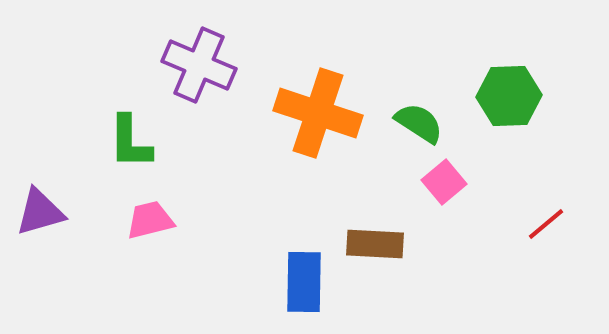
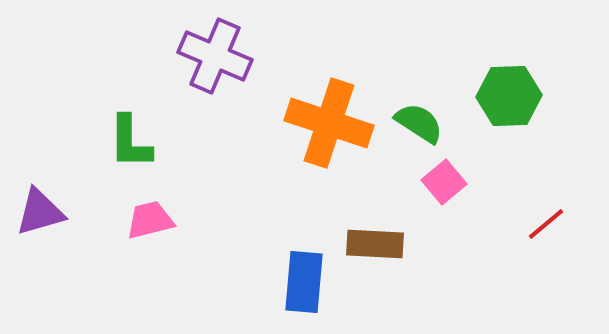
purple cross: moved 16 px right, 9 px up
orange cross: moved 11 px right, 10 px down
blue rectangle: rotated 4 degrees clockwise
